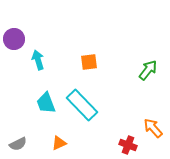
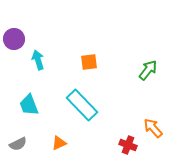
cyan trapezoid: moved 17 px left, 2 px down
